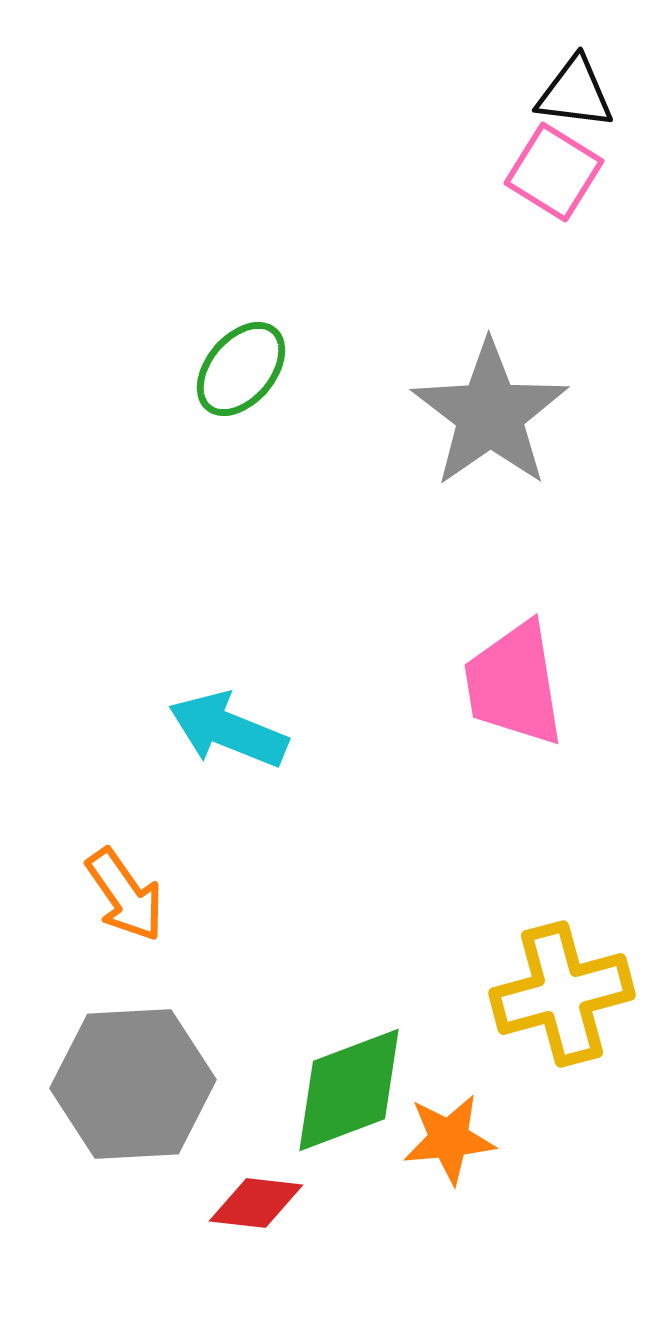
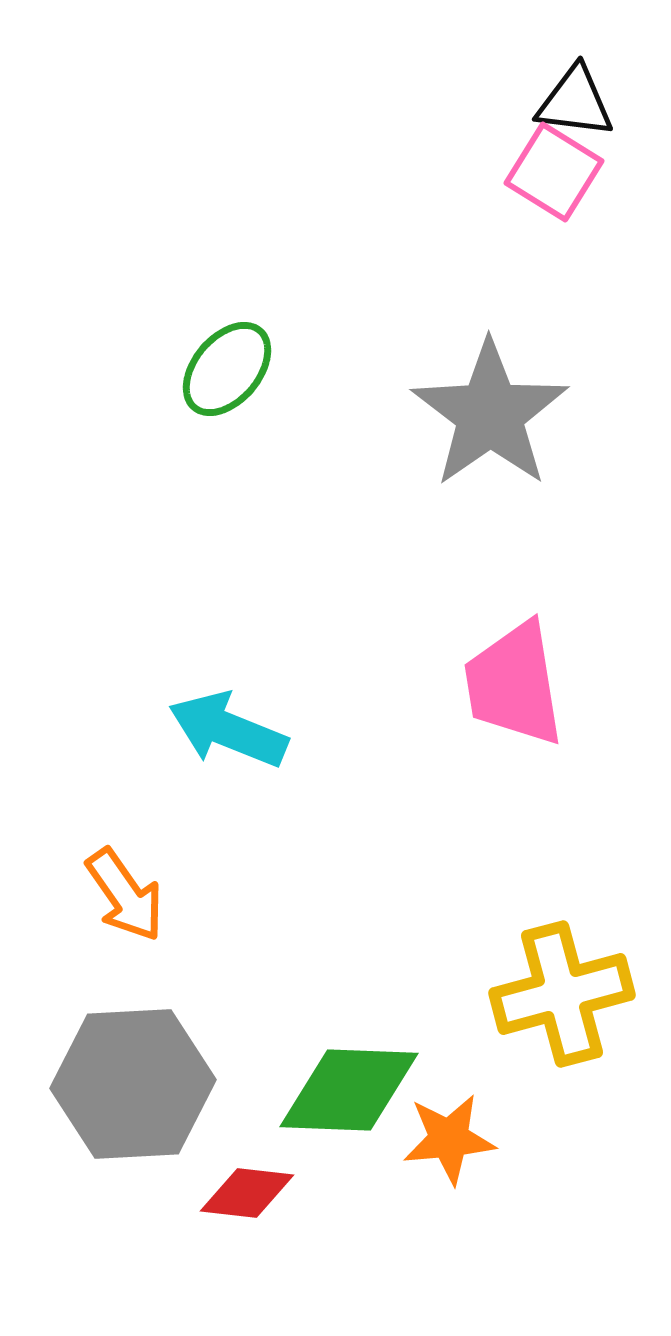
black triangle: moved 9 px down
green ellipse: moved 14 px left
green diamond: rotated 23 degrees clockwise
red diamond: moved 9 px left, 10 px up
